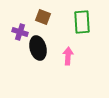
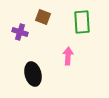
black ellipse: moved 5 px left, 26 px down
